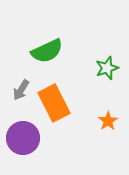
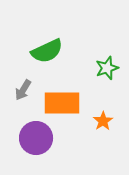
gray arrow: moved 2 px right
orange rectangle: moved 8 px right; rotated 63 degrees counterclockwise
orange star: moved 5 px left
purple circle: moved 13 px right
